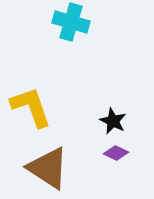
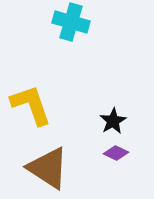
yellow L-shape: moved 2 px up
black star: rotated 16 degrees clockwise
